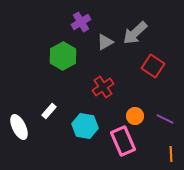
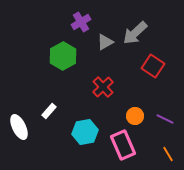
red cross: rotated 10 degrees counterclockwise
cyan hexagon: moved 6 px down; rotated 20 degrees counterclockwise
pink rectangle: moved 4 px down
orange line: moved 3 px left; rotated 28 degrees counterclockwise
